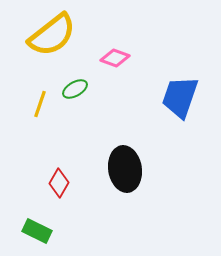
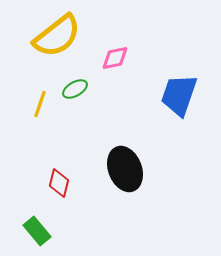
yellow semicircle: moved 5 px right, 1 px down
pink diamond: rotated 32 degrees counterclockwise
blue trapezoid: moved 1 px left, 2 px up
black ellipse: rotated 12 degrees counterclockwise
red diamond: rotated 16 degrees counterclockwise
green rectangle: rotated 24 degrees clockwise
